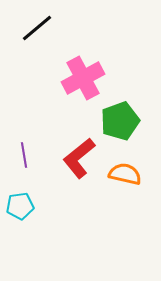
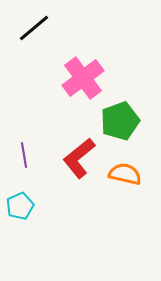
black line: moved 3 px left
pink cross: rotated 9 degrees counterclockwise
cyan pentagon: rotated 16 degrees counterclockwise
